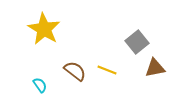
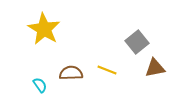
brown semicircle: moved 4 px left, 2 px down; rotated 40 degrees counterclockwise
